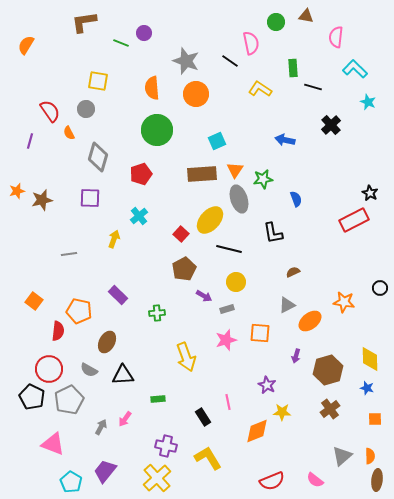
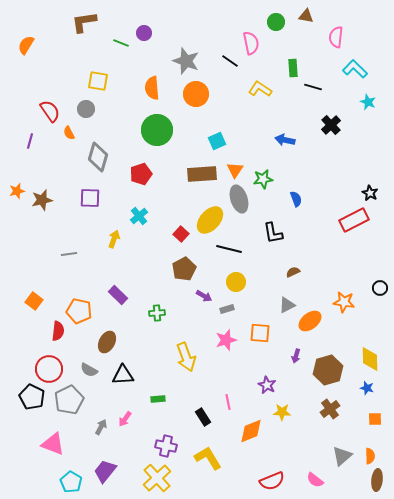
orange diamond at (257, 431): moved 6 px left
